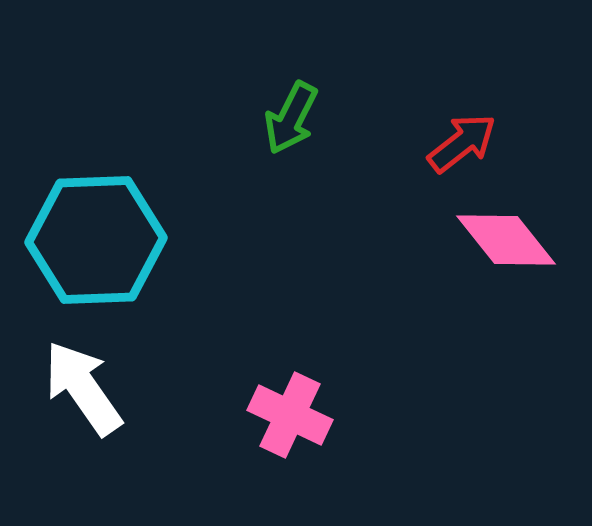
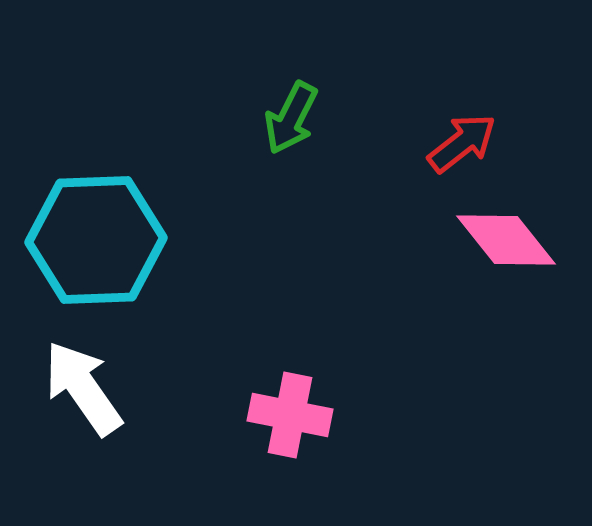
pink cross: rotated 14 degrees counterclockwise
